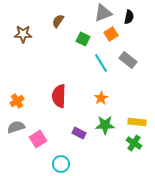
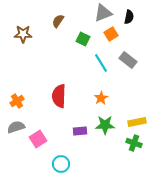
yellow rectangle: rotated 18 degrees counterclockwise
purple rectangle: moved 1 px right, 2 px up; rotated 32 degrees counterclockwise
green cross: rotated 14 degrees counterclockwise
